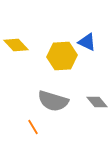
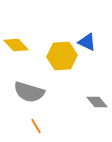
gray semicircle: moved 24 px left, 9 px up
orange line: moved 3 px right, 1 px up
